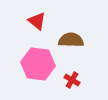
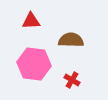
red triangle: moved 6 px left; rotated 42 degrees counterclockwise
pink hexagon: moved 4 px left
